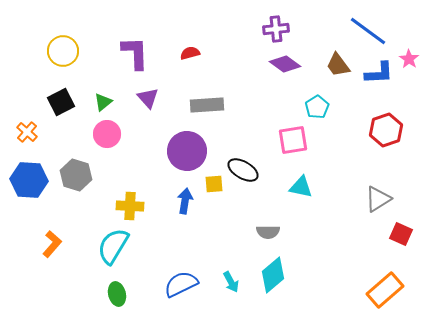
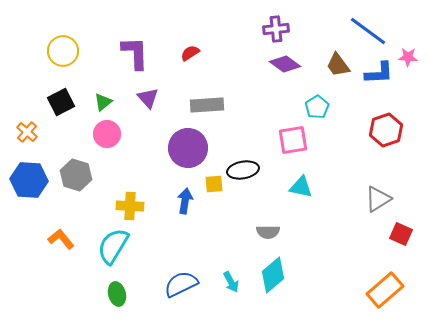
red semicircle: rotated 18 degrees counterclockwise
pink star: moved 1 px left, 2 px up; rotated 30 degrees counterclockwise
purple circle: moved 1 px right, 3 px up
black ellipse: rotated 40 degrees counterclockwise
orange L-shape: moved 9 px right, 5 px up; rotated 80 degrees counterclockwise
